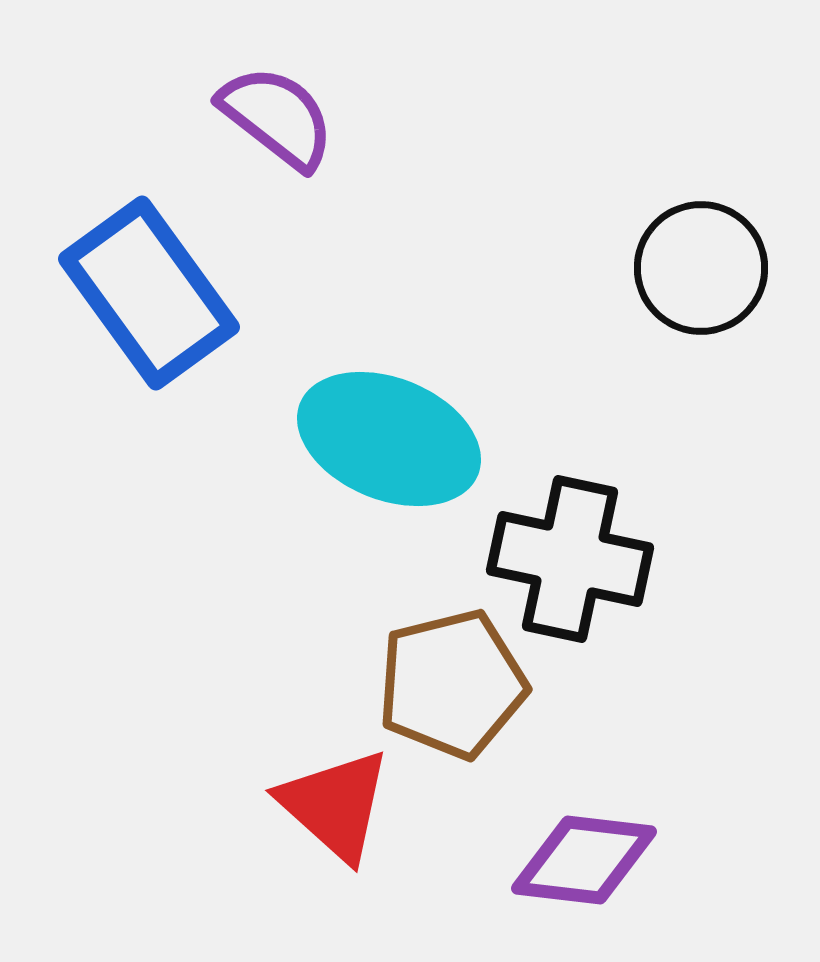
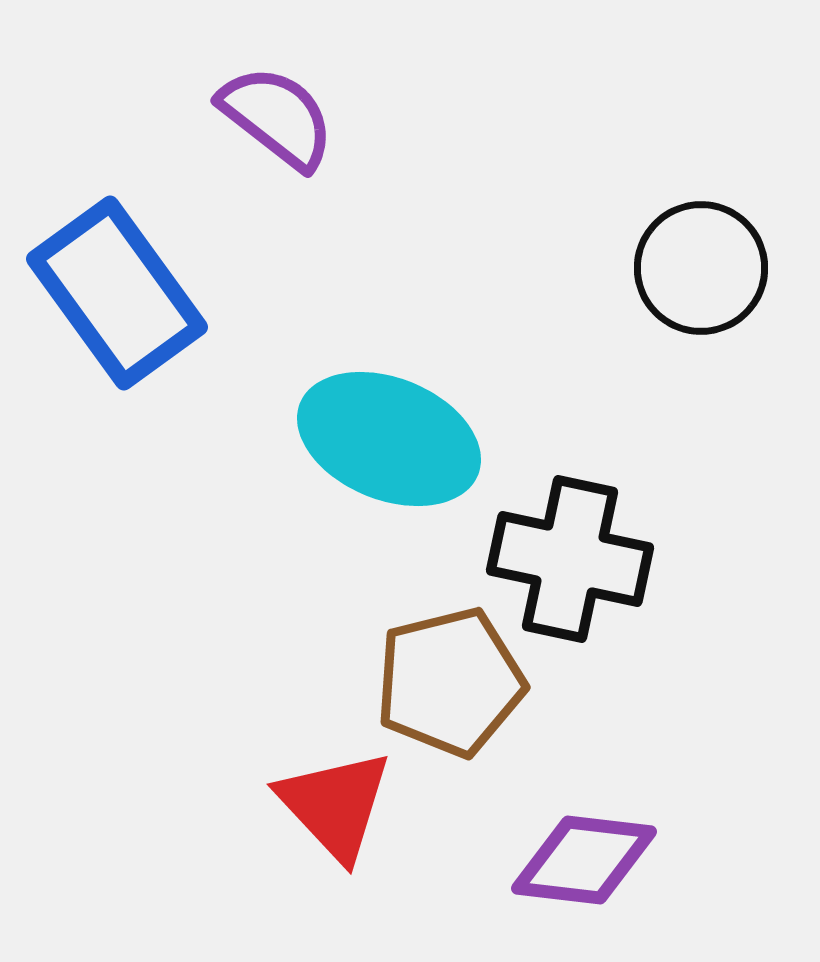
blue rectangle: moved 32 px left
brown pentagon: moved 2 px left, 2 px up
red triangle: rotated 5 degrees clockwise
